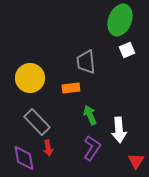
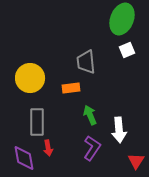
green ellipse: moved 2 px right, 1 px up
gray rectangle: rotated 44 degrees clockwise
